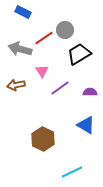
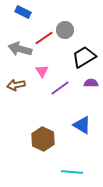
black trapezoid: moved 5 px right, 3 px down
purple semicircle: moved 1 px right, 9 px up
blue triangle: moved 4 px left
cyan line: rotated 30 degrees clockwise
